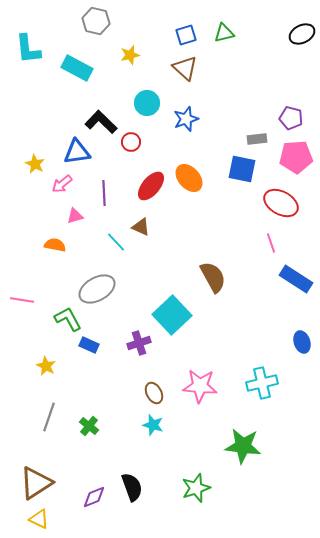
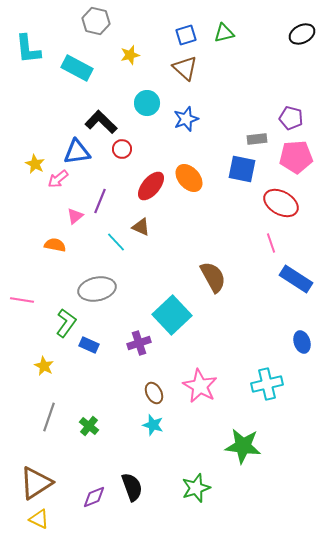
red circle at (131, 142): moved 9 px left, 7 px down
pink arrow at (62, 184): moved 4 px left, 5 px up
purple line at (104, 193): moved 4 px left, 8 px down; rotated 25 degrees clockwise
pink triangle at (75, 216): rotated 24 degrees counterclockwise
gray ellipse at (97, 289): rotated 18 degrees clockwise
green L-shape at (68, 319): moved 2 px left, 4 px down; rotated 64 degrees clockwise
yellow star at (46, 366): moved 2 px left
cyan cross at (262, 383): moved 5 px right, 1 px down
pink star at (200, 386): rotated 24 degrees clockwise
